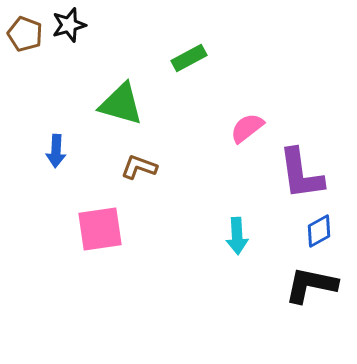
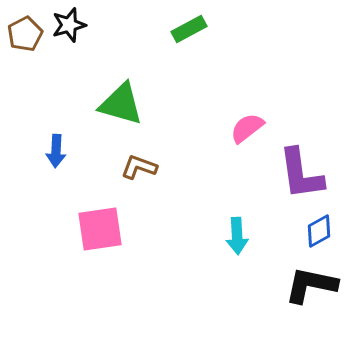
brown pentagon: rotated 24 degrees clockwise
green rectangle: moved 29 px up
